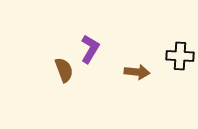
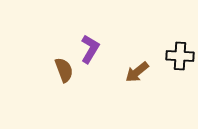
brown arrow: rotated 135 degrees clockwise
